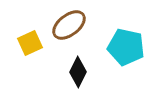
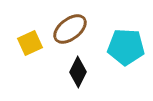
brown ellipse: moved 1 px right, 4 px down
cyan pentagon: rotated 9 degrees counterclockwise
